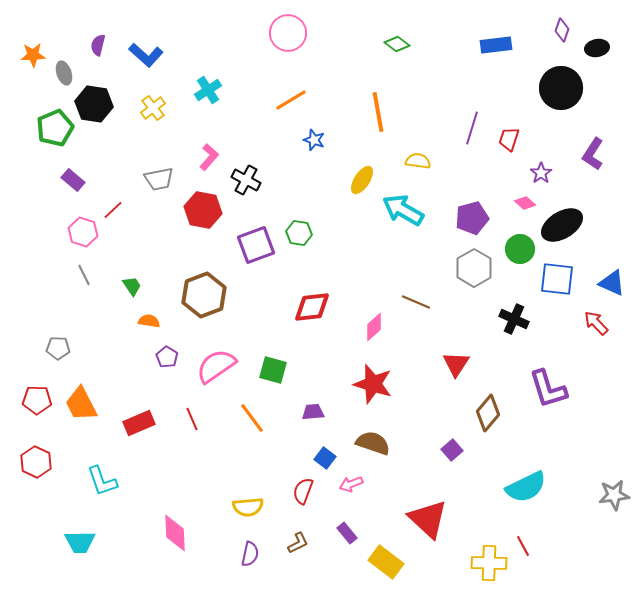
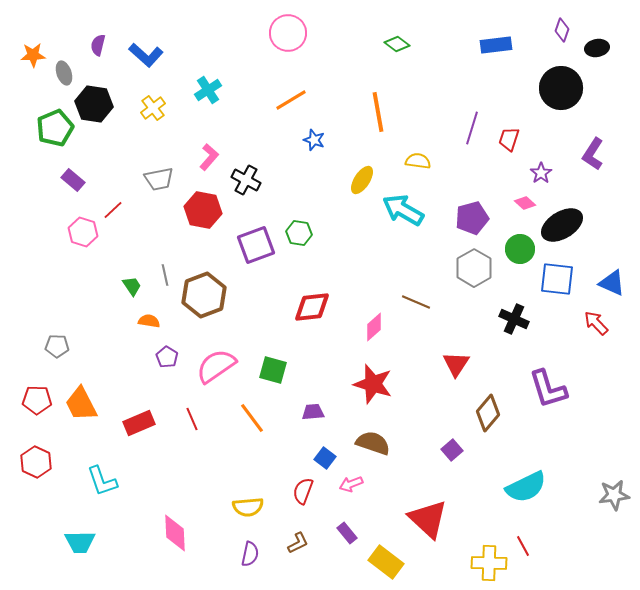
gray line at (84, 275): moved 81 px right; rotated 15 degrees clockwise
gray pentagon at (58, 348): moved 1 px left, 2 px up
